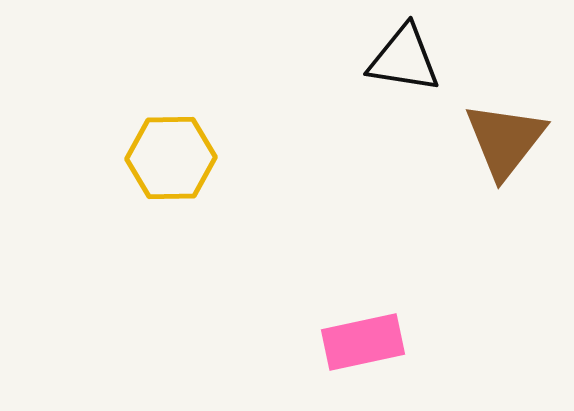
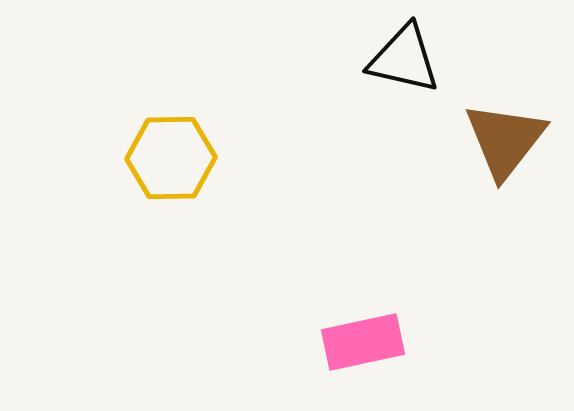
black triangle: rotated 4 degrees clockwise
